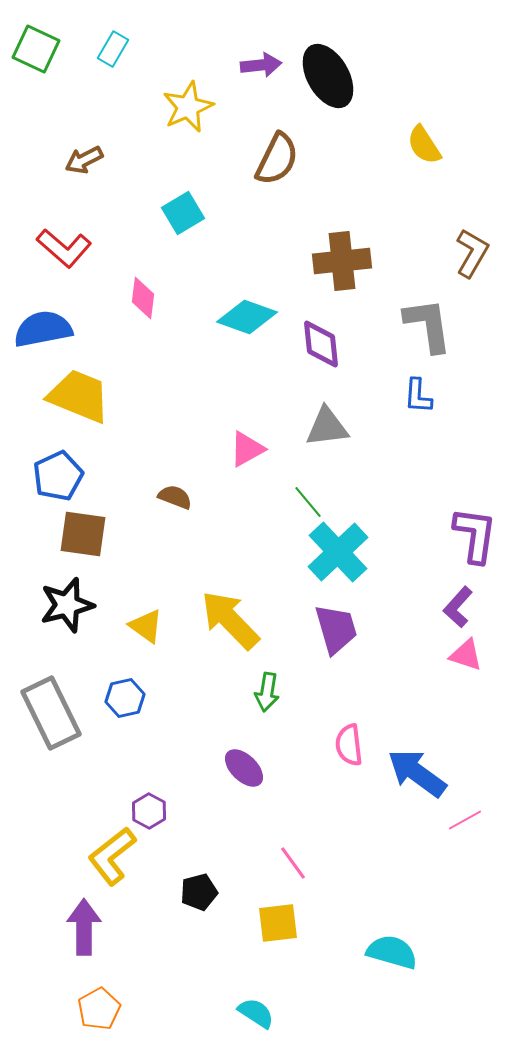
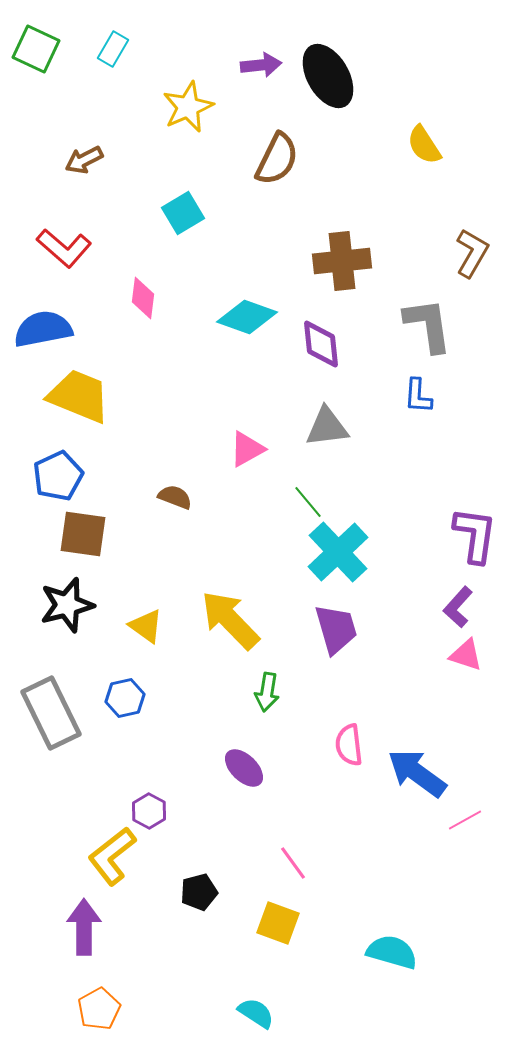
yellow square at (278, 923): rotated 27 degrees clockwise
